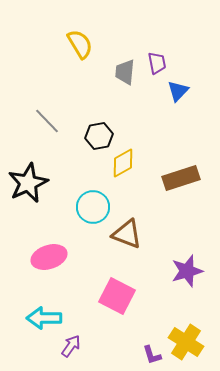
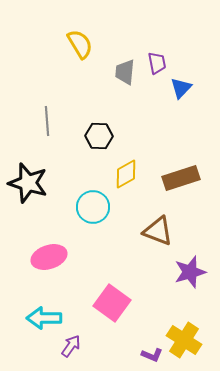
blue triangle: moved 3 px right, 3 px up
gray line: rotated 40 degrees clockwise
black hexagon: rotated 12 degrees clockwise
yellow diamond: moved 3 px right, 11 px down
black star: rotated 30 degrees counterclockwise
brown triangle: moved 31 px right, 3 px up
purple star: moved 3 px right, 1 px down
pink square: moved 5 px left, 7 px down; rotated 9 degrees clockwise
yellow cross: moved 2 px left, 2 px up
purple L-shape: rotated 50 degrees counterclockwise
